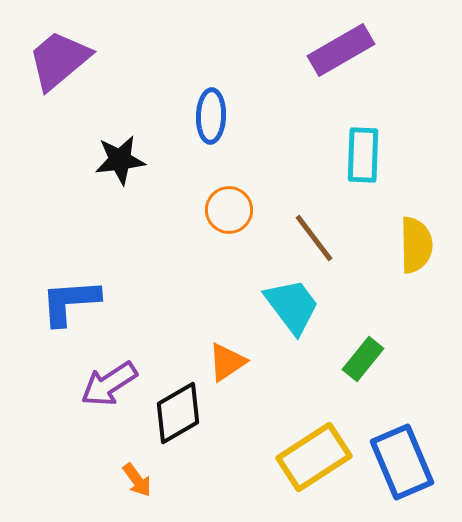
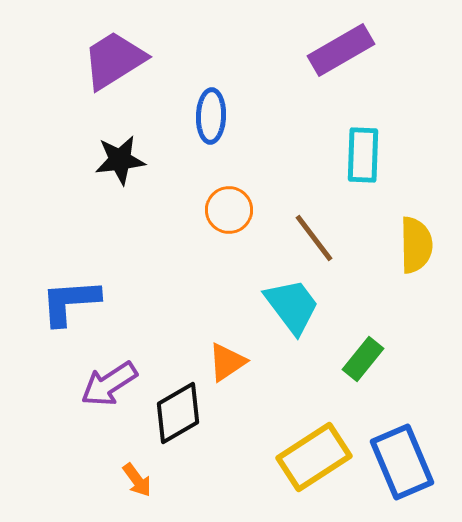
purple trapezoid: moved 55 px right; rotated 8 degrees clockwise
